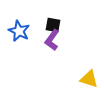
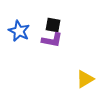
purple L-shape: rotated 115 degrees counterclockwise
yellow triangle: moved 4 px left; rotated 48 degrees counterclockwise
